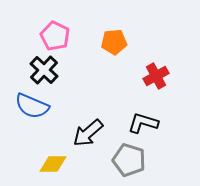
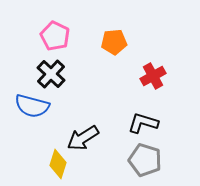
black cross: moved 7 px right, 4 px down
red cross: moved 3 px left
blue semicircle: rotated 8 degrees counterclockwise
black arrow: moved 5 px left, 5 px down; rotated 8 degrees clockwise
gray pentagon: moved 16 px right
yellow diamond: moved 5 px right; rotated 72 degrees counterclockwise
